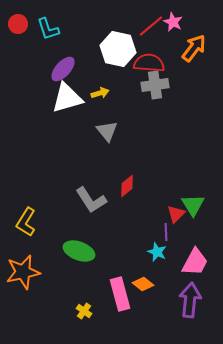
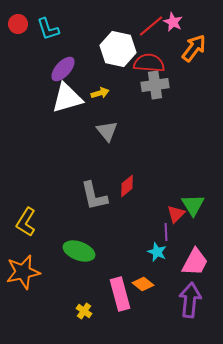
gray L-shape: moved 3 px right, 4 px up; rotated 20 degrees clockwise
